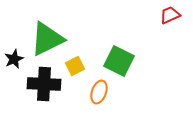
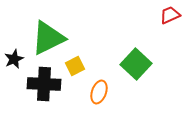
green triangle: moved 1 px right, 1 px up
green square: moved 17 px right, 3 px down; rotated 16 degrees clockwise
